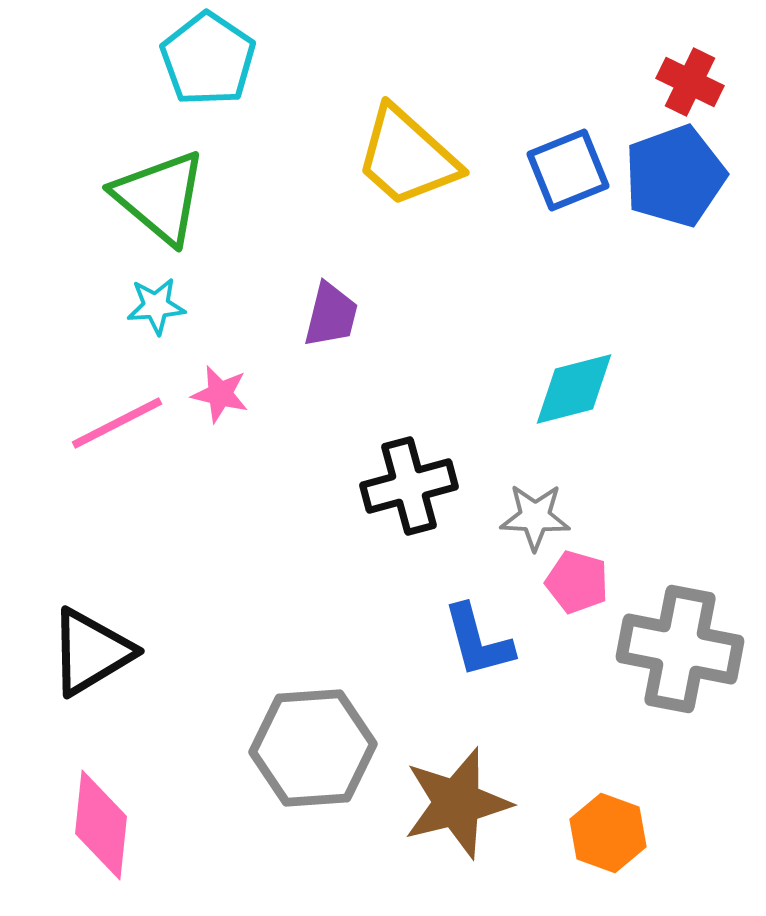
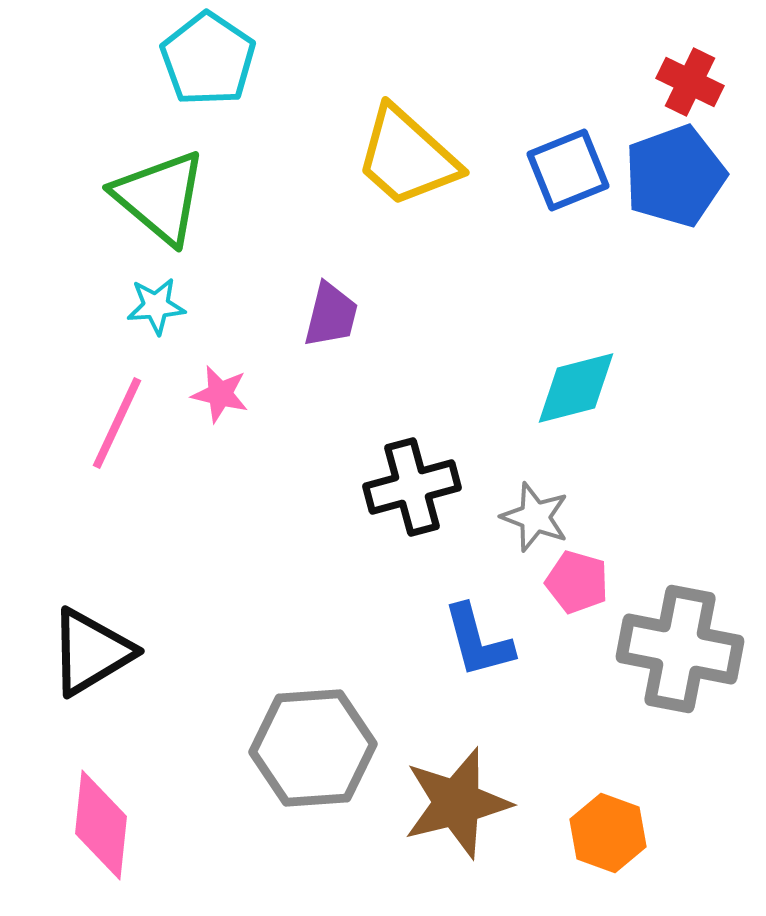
cyan diamond: moved 2 px right, 1 px up
pink line: rotated 38 degrees counterclockwise
black cross: moved 3 px right, 1 px down
gray star: rotated 18 degrees clockwise
